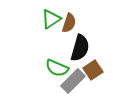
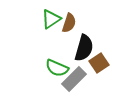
black semicircle: moved 4 px right
brown square: moved 6 px right, 7 px up
gray rectangle: moved 1 px right, 2 px up
